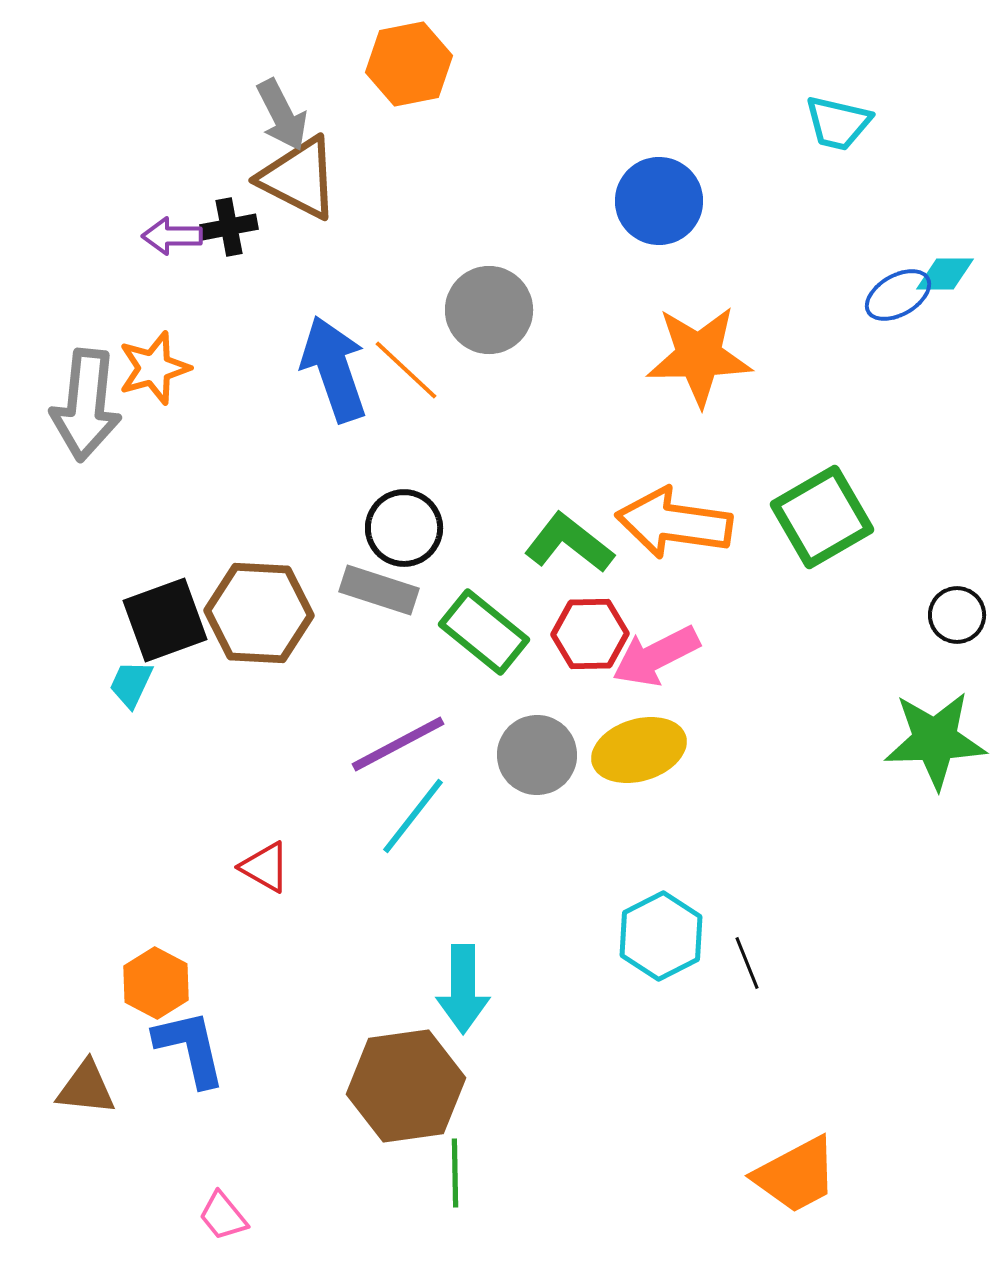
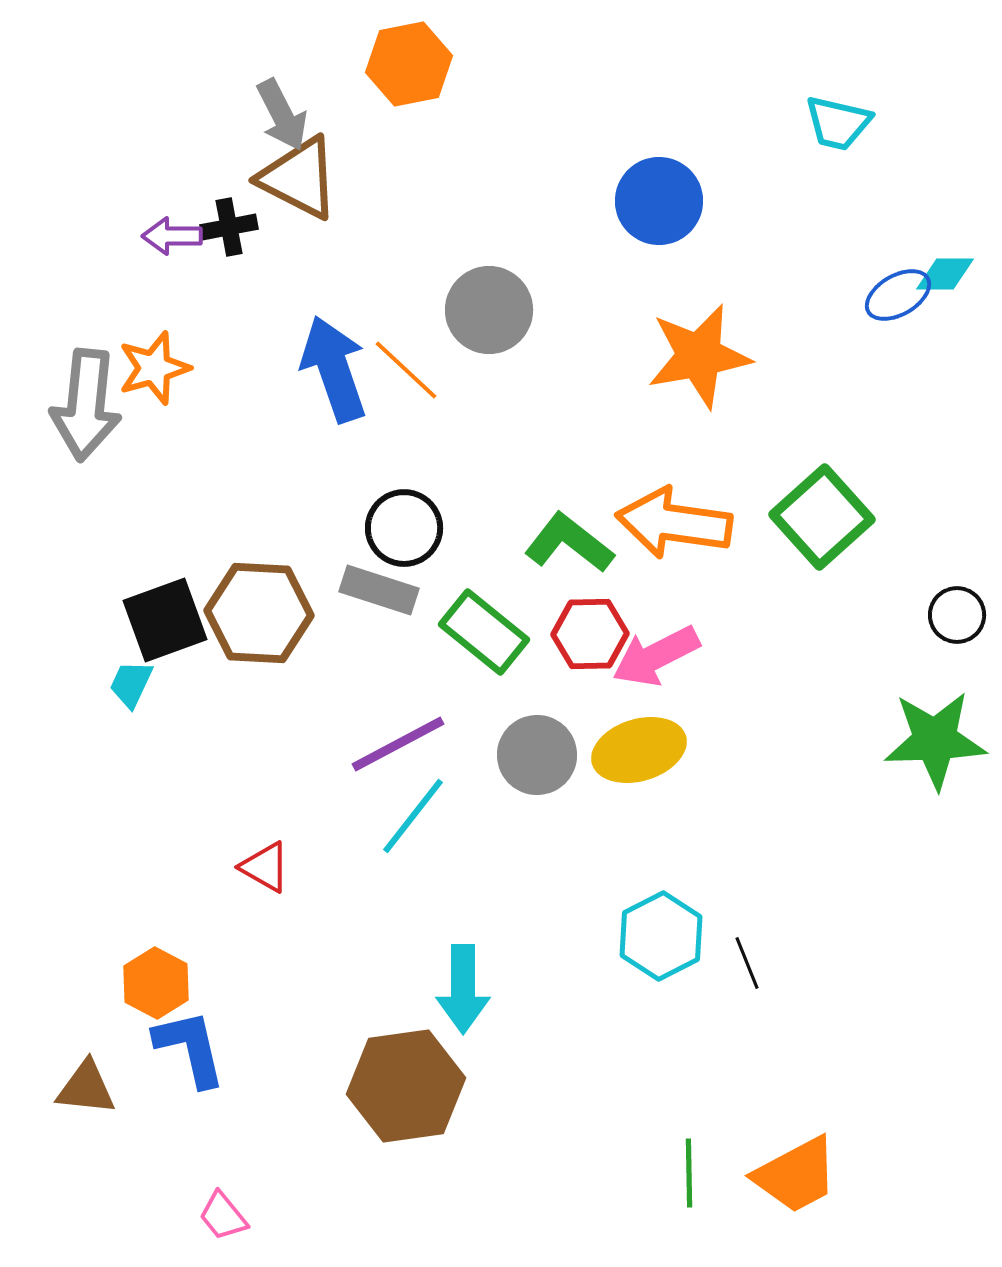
orange star at (699, 356): rotated 9 degrees counterclockwise
green square at (822, 517): rotated 12 degrees counterclockwise
green line at (455, 1173): moved 234 px right
